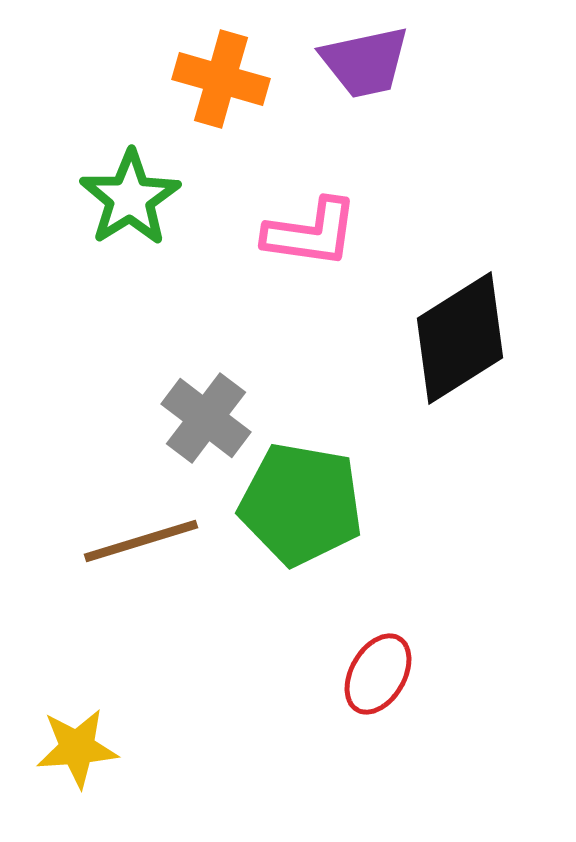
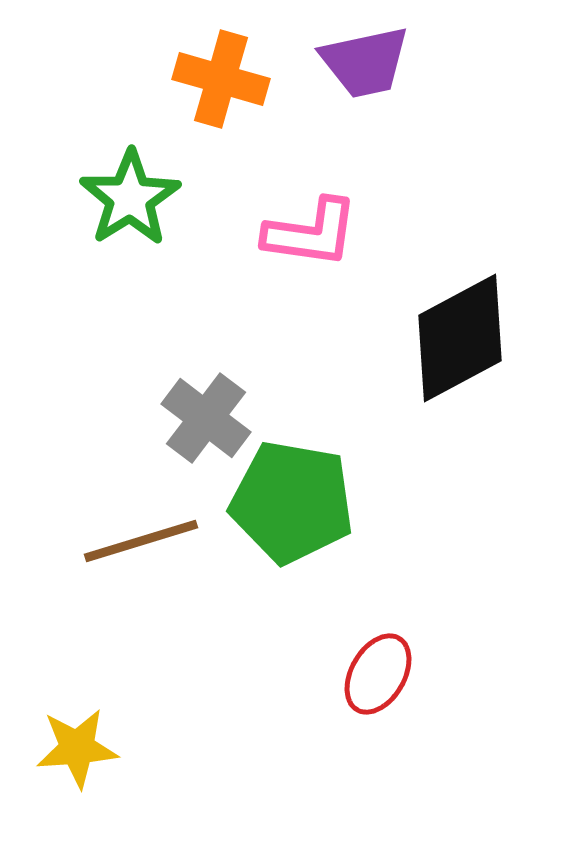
black diamond: rotated 4 degrees clockwise
green pentagon: moved 9 px left, 2 px up
